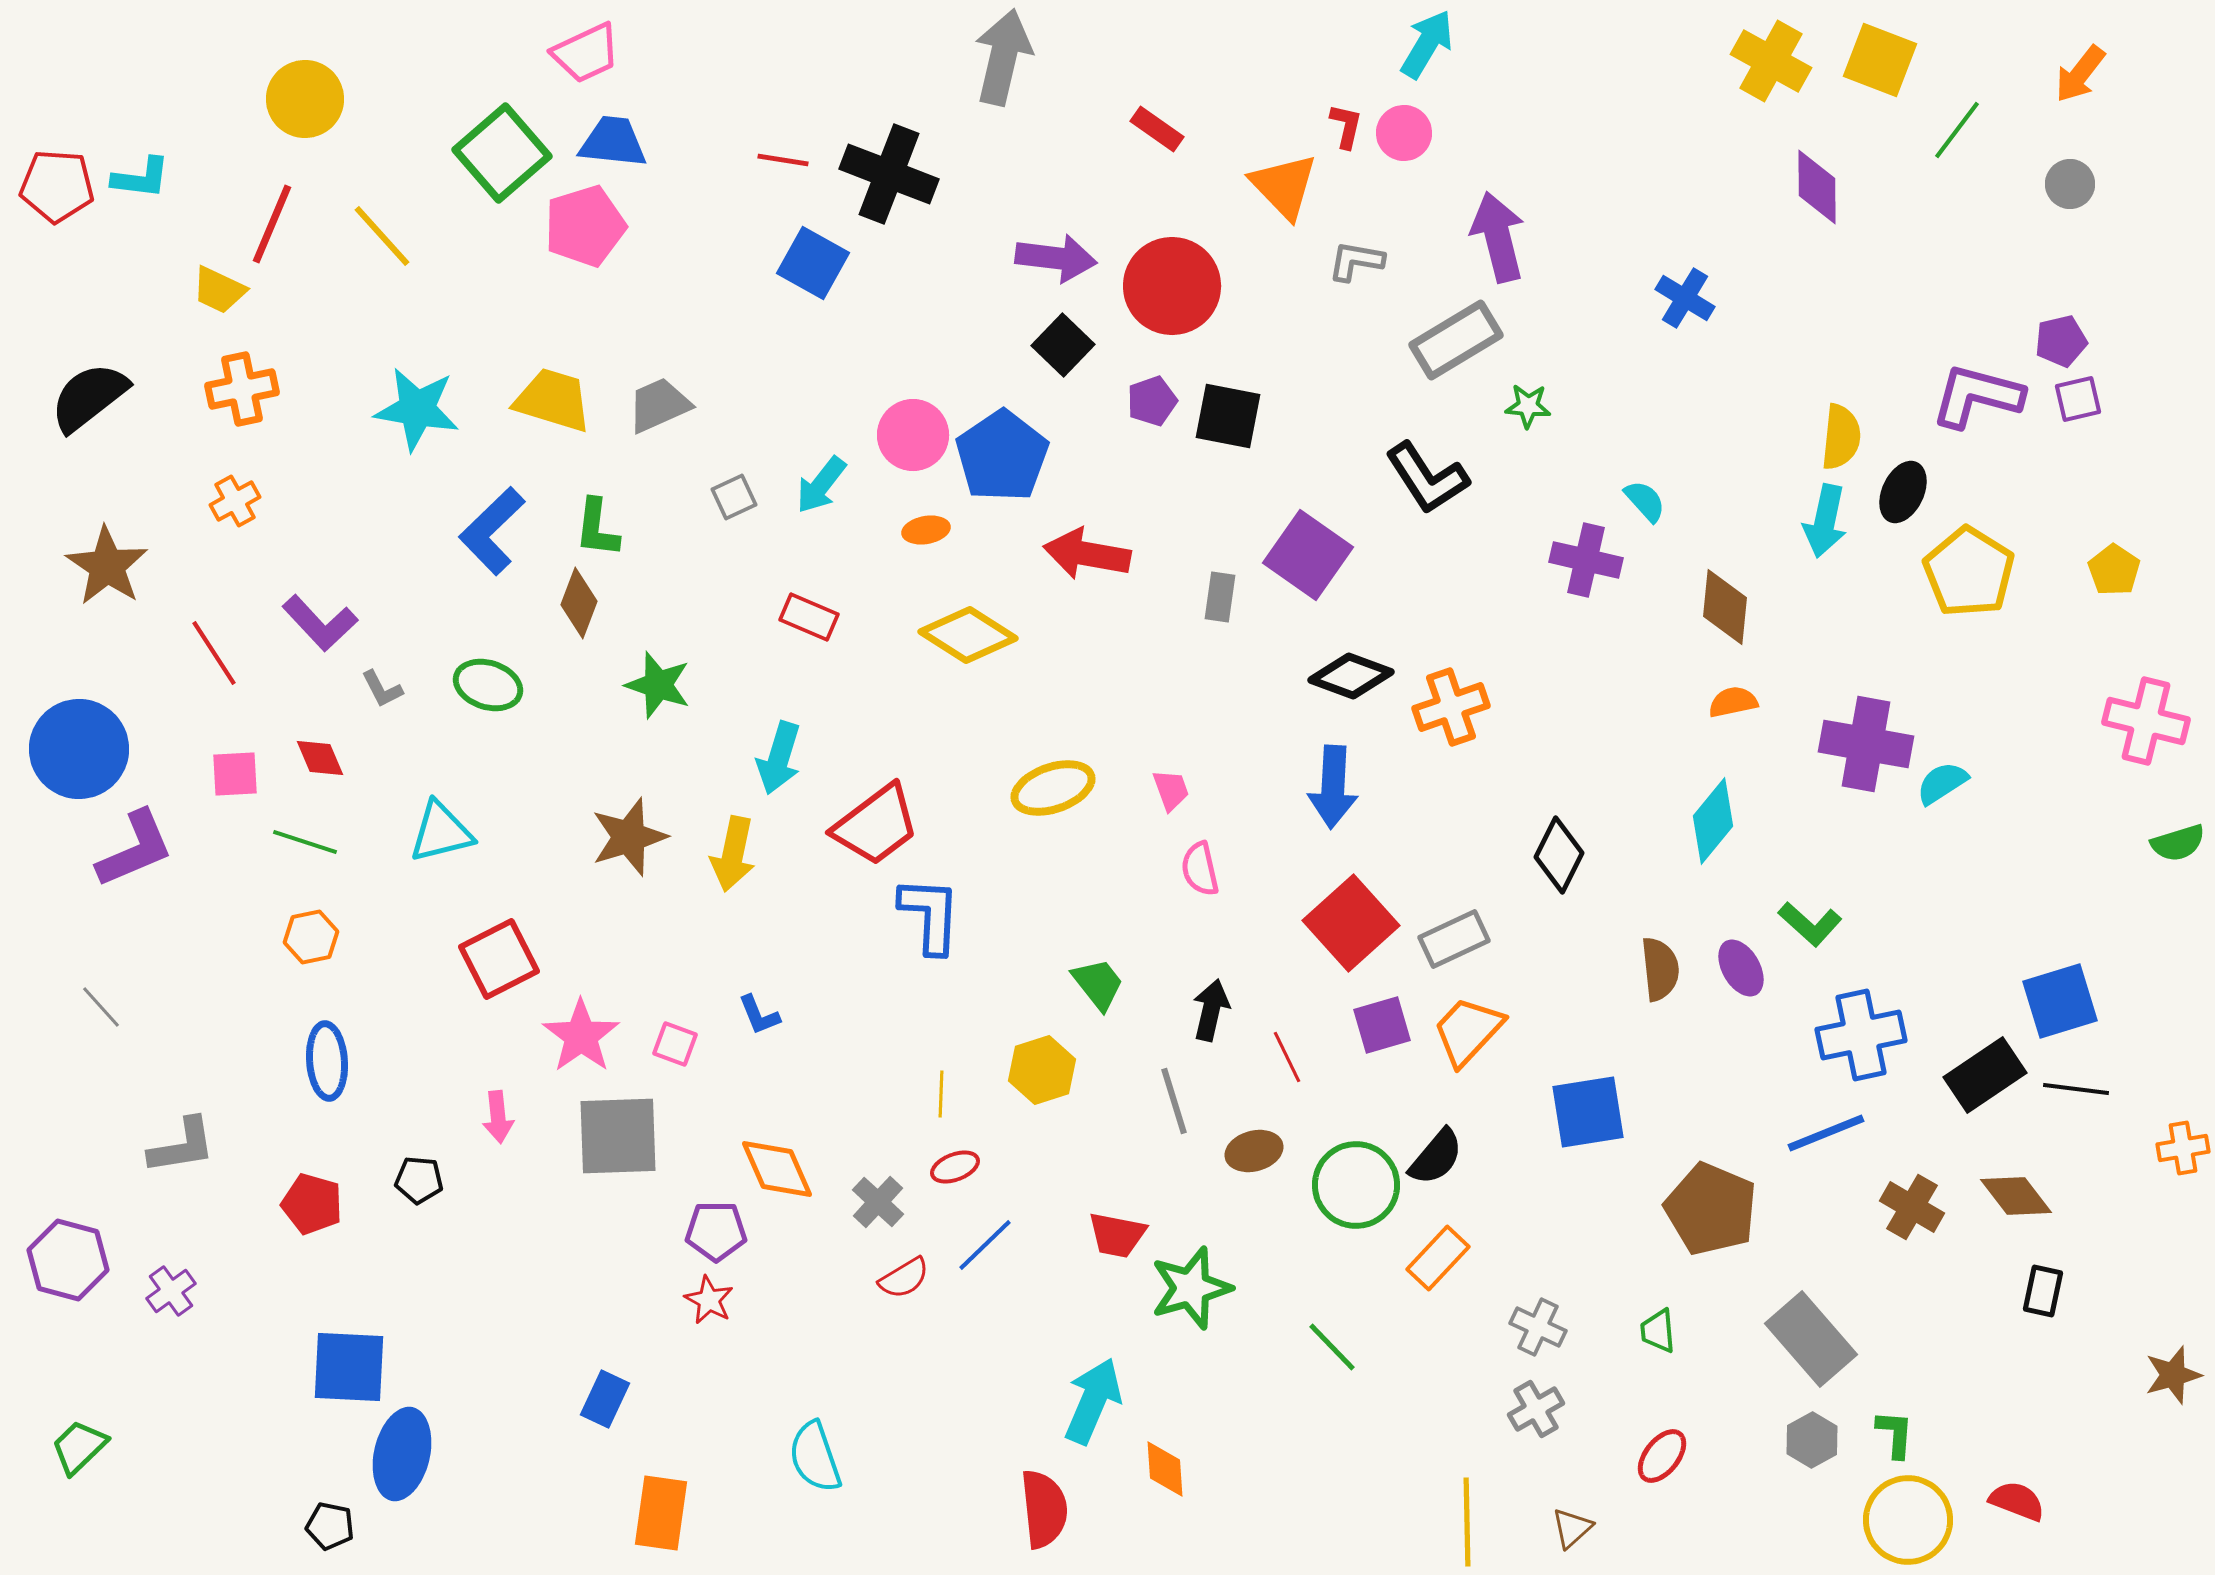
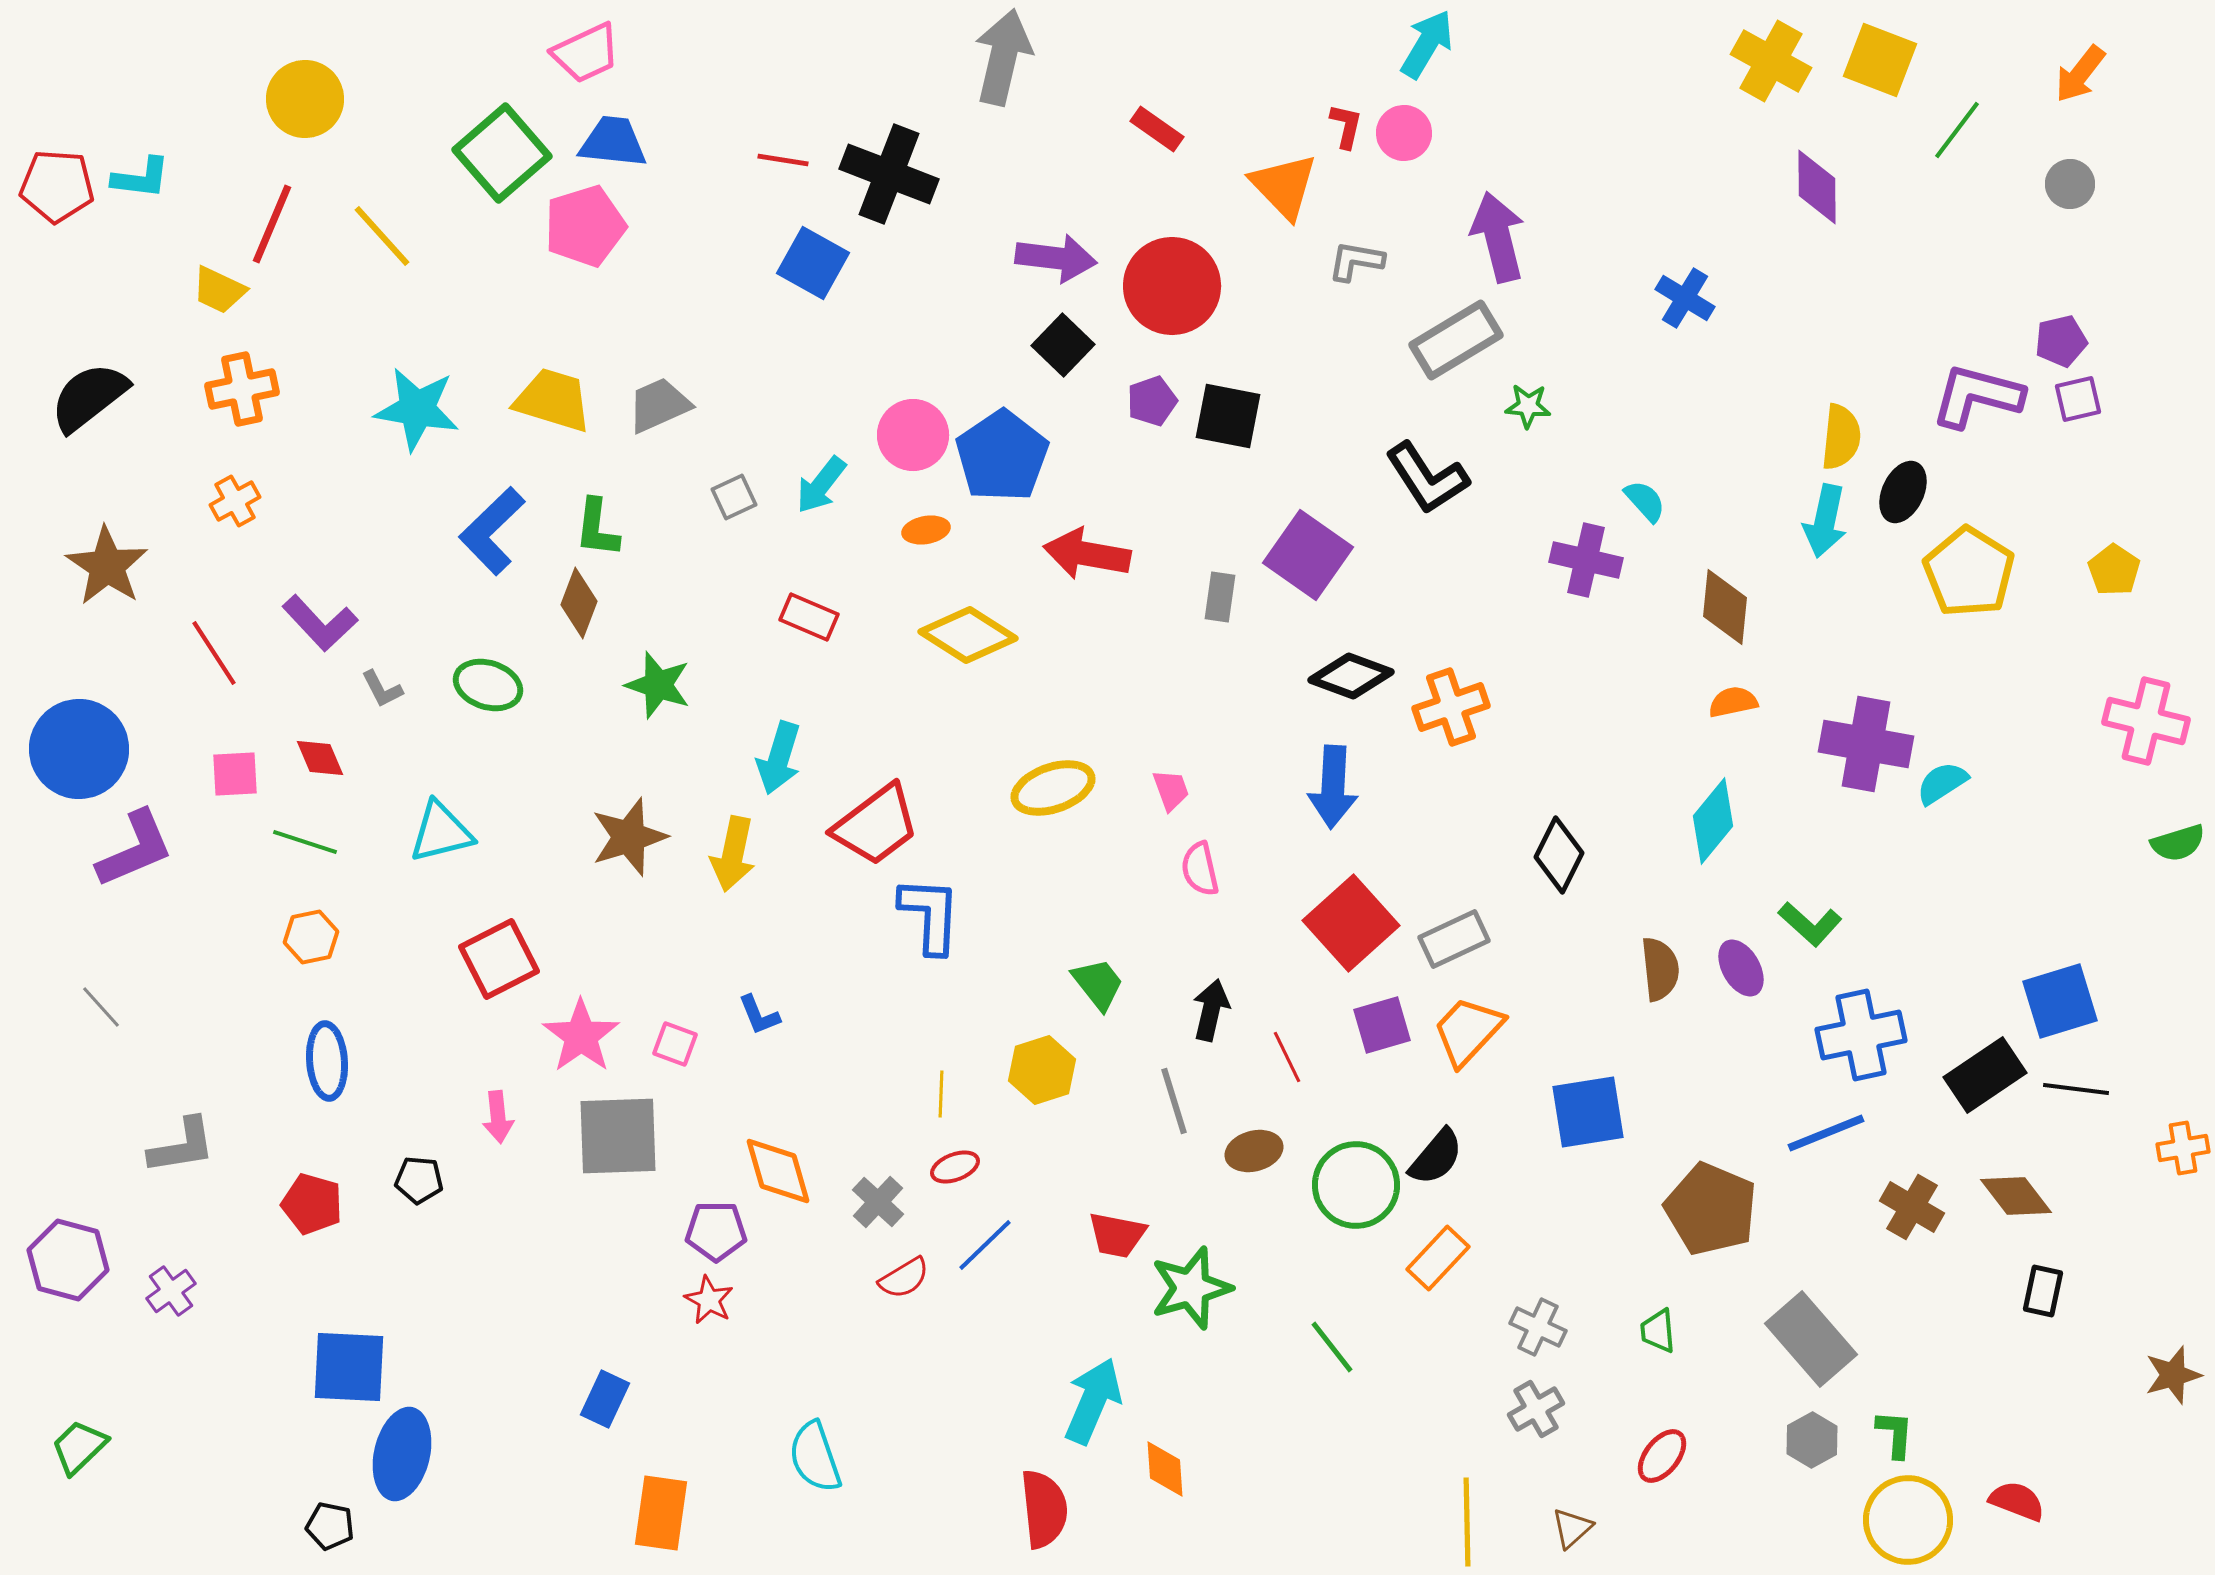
orange diamond at (777, 1169): moved 1 px right, 2 px down; rotated 8 degrees clockwise
green line at (1332, 1347): rotated 6 degrees clockwise
